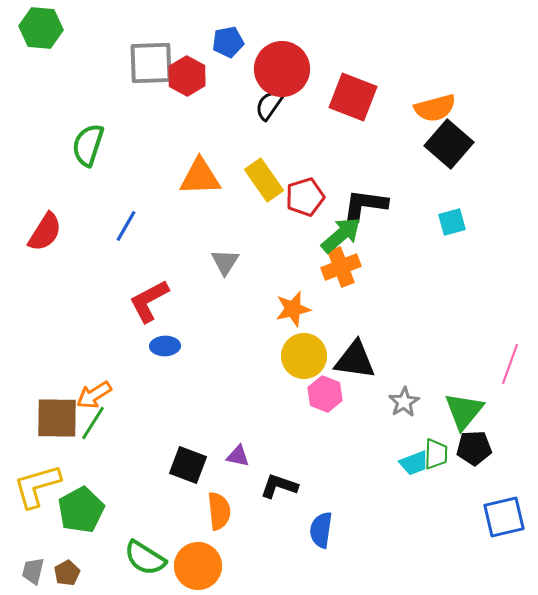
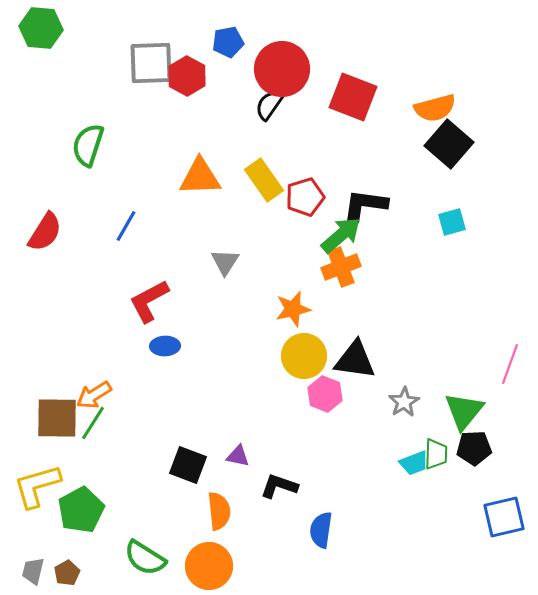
orange circle at (198, 566): moved 11 px right
